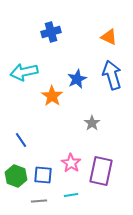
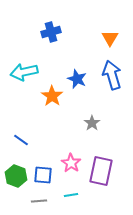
orange triangle: moved 1 px right, 1 px down; rotated 36 degrees clockwise
blue star: rotated 24 degrees counterclockwise
blue line: rotated 21 degrees counterclockwise
